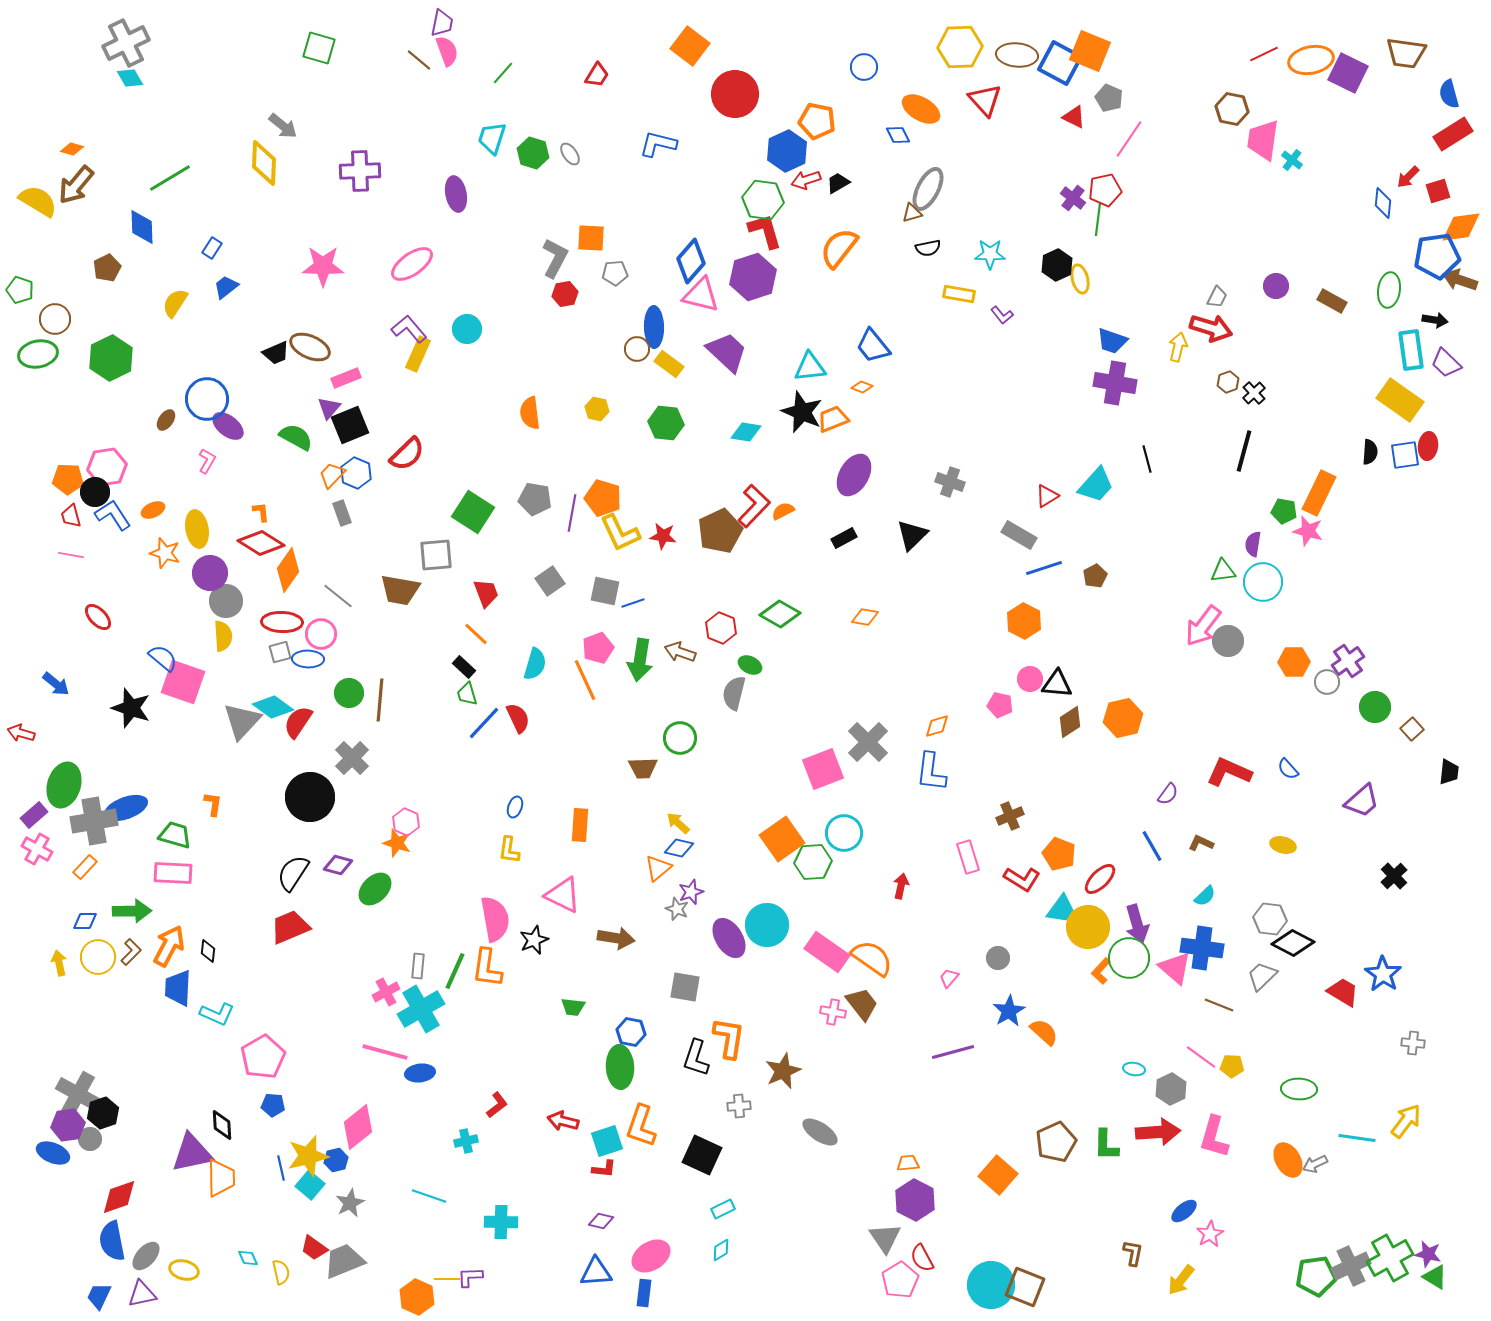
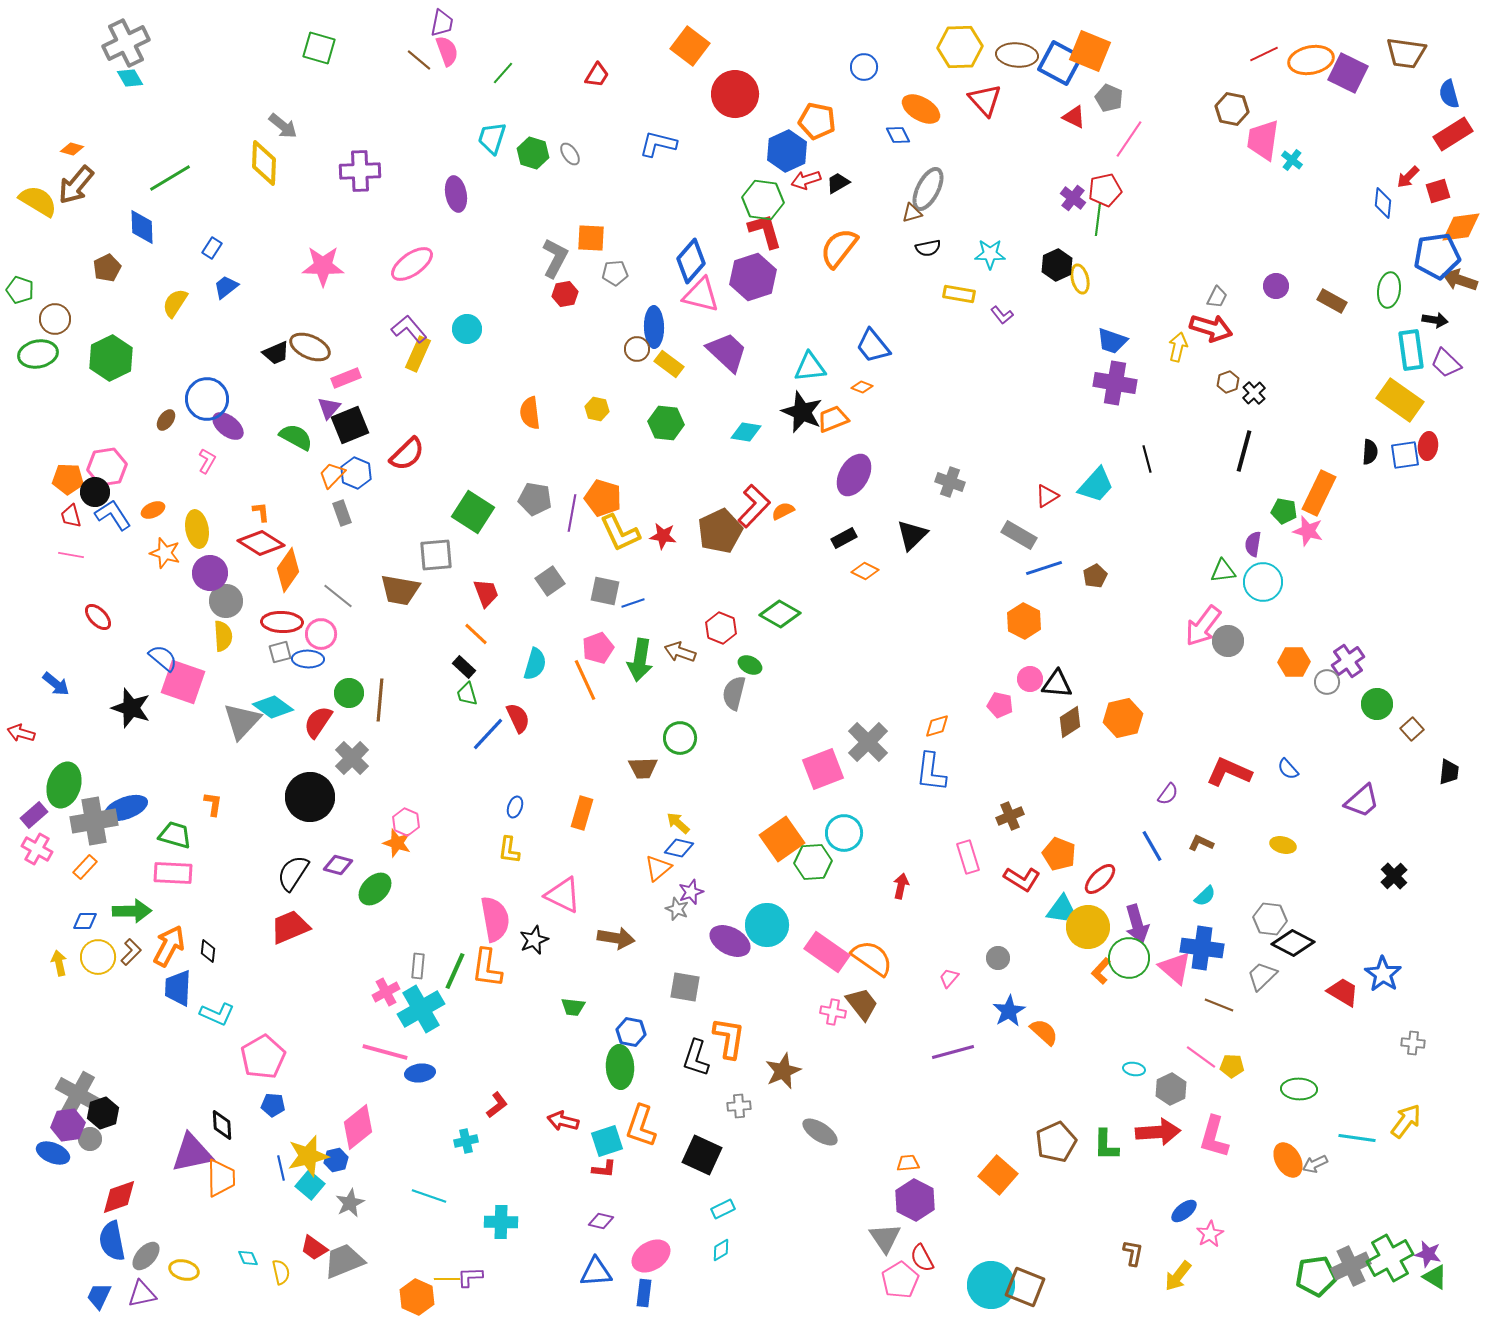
orange diamond at (865, 617): moved 46 px up; rotated 16 degrees clockwise
green circle at (1375, 707): moved 2 px right, 3 px up
red semicircle at (298, 722): moved 20 px right
blue line at (484, 723): moved 4 px right, 11 px down
orange rectangle at (580, 825): moved 2 px right, 12 px up; rotated 12 degrees clockwise
purple ellipse at (729, 938): moved 1 px right, 3 px down; rotated 30 degrees counterclockwise
yellow arrow at (1181, 1280): moved 3 px left, 4 px up
